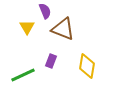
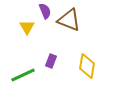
brown triangle: moved 6 px right, 9 px up
